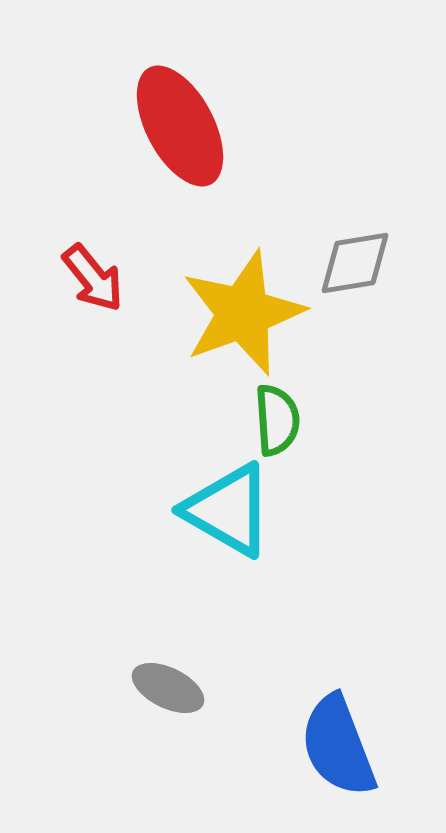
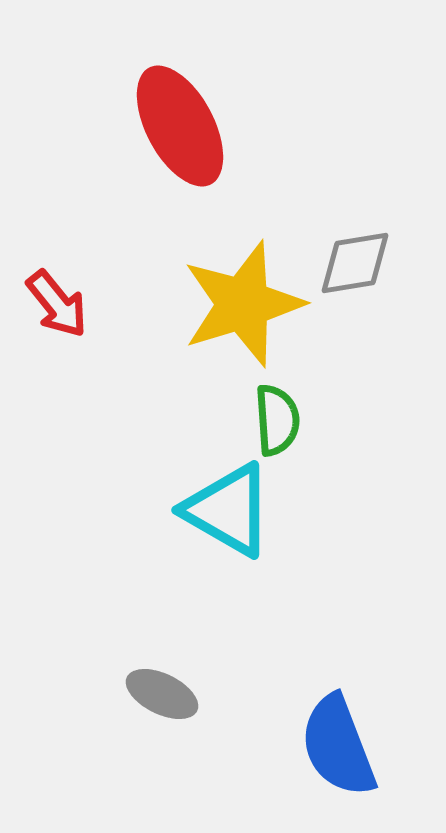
red arrow: moved 36 px left, 26 px down
yellow star: moved 9 px up; rotated 3 degrees clockwise
gray ellipse: moved 6 px left, 6 px down
